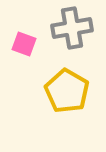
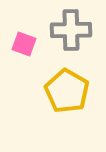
gray cross: moved 1 px left, 2 px down; rotated 9 degrees clockwise
